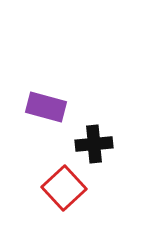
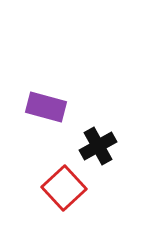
black cross: moved 4 px right, 2 px down; rotated 24 degrees counterclockwise
